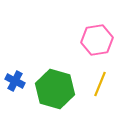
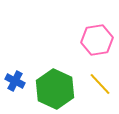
yellow line: rotated 65 degrees counterclockwise
green hexagon: rotated 9 degrees clockwise
